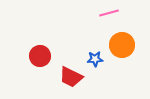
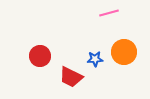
orange circle: moved 2 px right, 7 px down
